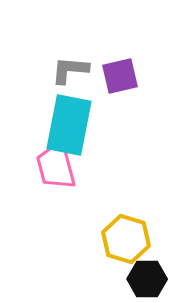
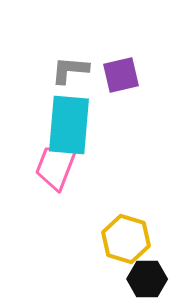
purple square: moved 1 px right, 1 px up
cyan rectangle: rotated 6 degrees counterclockwise
pink trapezoid: rotated 36 degrees clockwise
